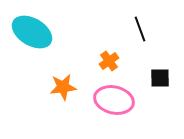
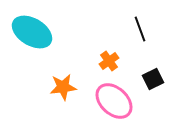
black square: moved 7 px left, 1 px down; rotated 25 degrees counterclockwise
pink ellipse: moved 1 px down; rotated 30 degrees clockwise
